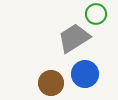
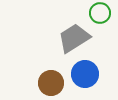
green circle: moved 4 px right, 1 px up
